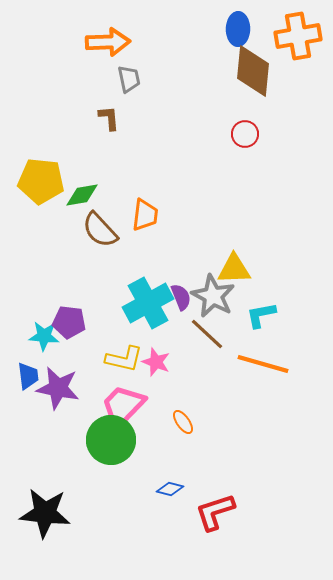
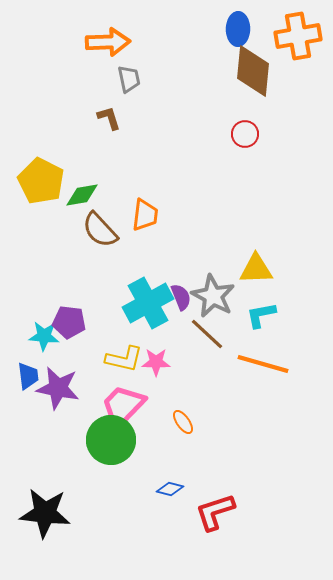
brown L-shape: rotated 12 degrees counterclockwise
yellow pentagon: rotated 21 degrees clockwise
yellow triangle: moved 22 px right
pink star: rotated 20 degrees counterclockwise
